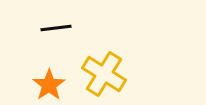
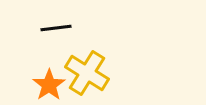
yellow cross: moved 17 px left, 1 px up
